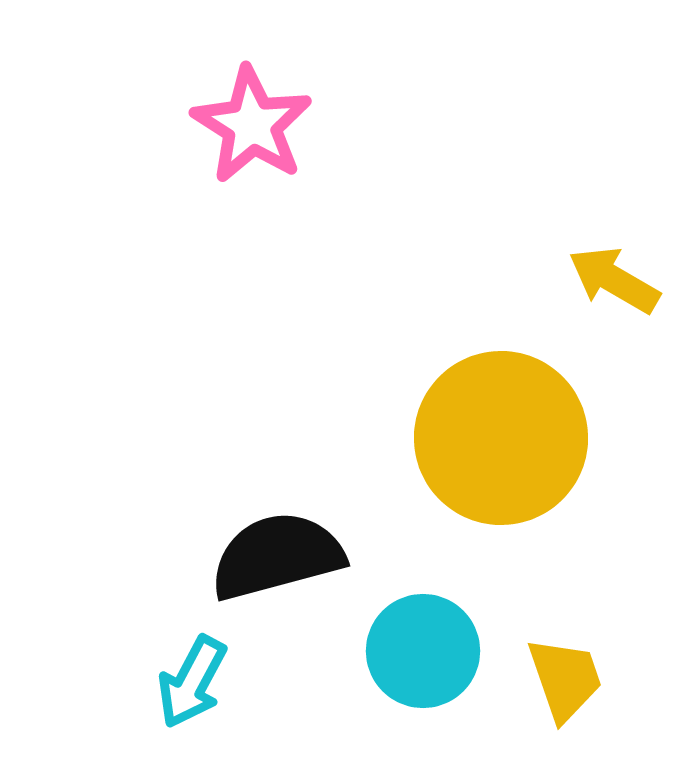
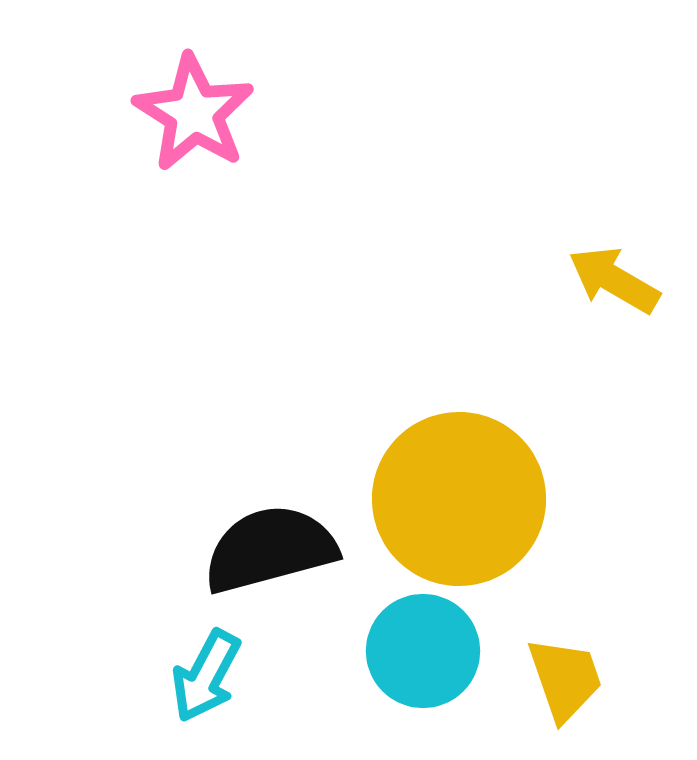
pink star: moved 58 px left, 12 px up
yellow circle: moved 42 px left, 61 px down
black semicircle: moved 7 px left, 7 px up
cyan arrow: moved 14 px right, 6 px up
